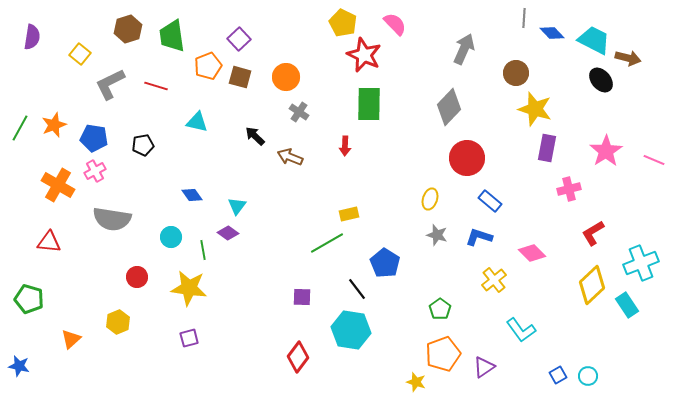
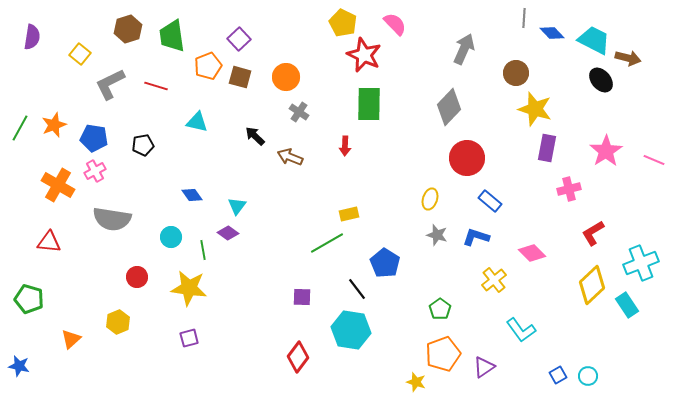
blue L-shape at (479, 237): moved 3 px left
